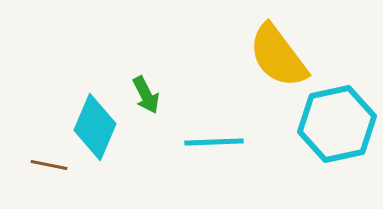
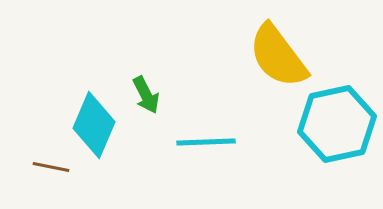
cyan diamond: moved 1 px left, 2 px up
cyan line: moved 8 px left
brown line: moved 2 px right, 2 px down
